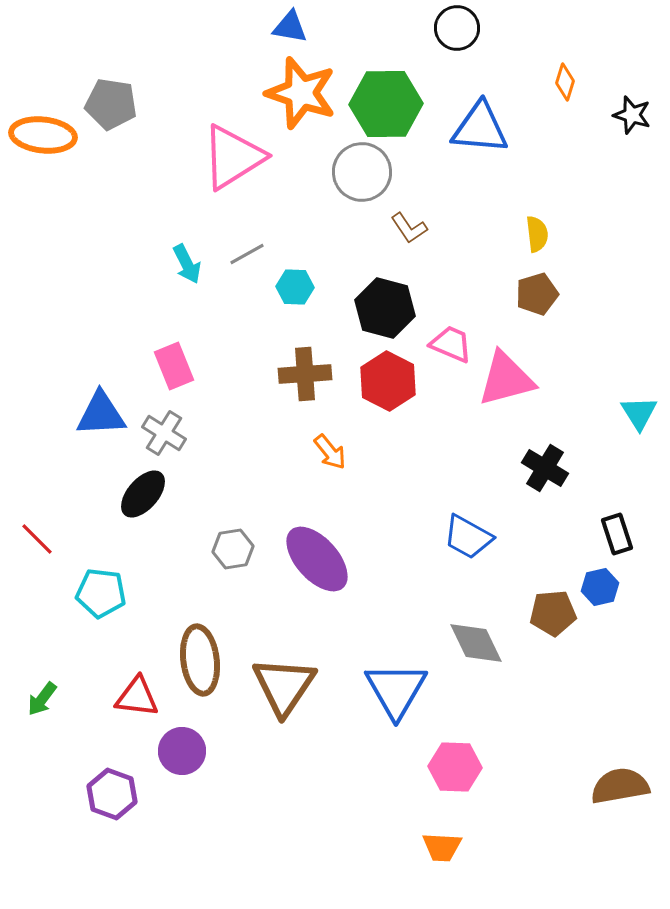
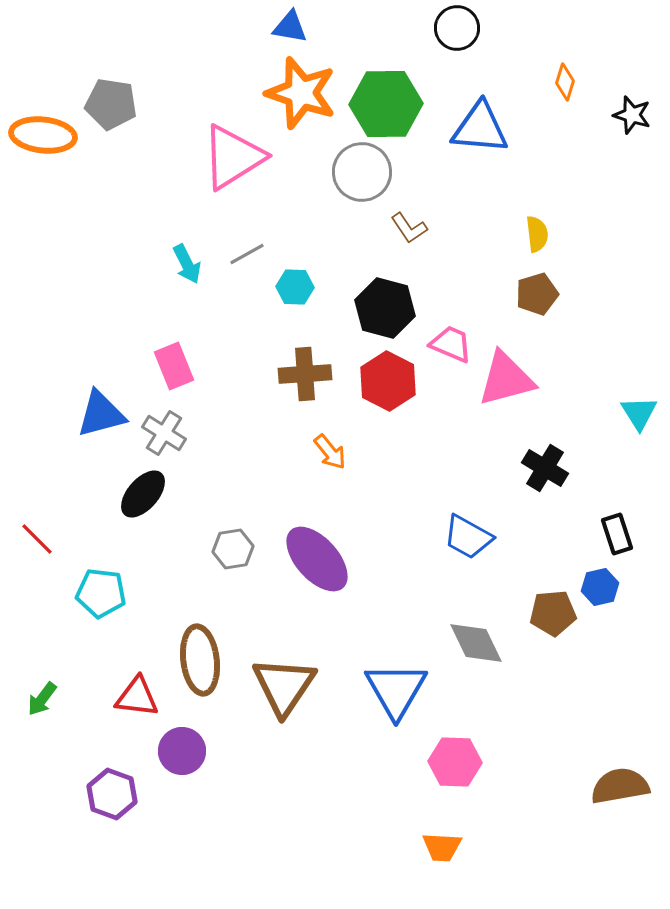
blue triangle at (101, 414): rotated 12 degrees counterclockwise
pink hexagon at (455, 767): moved 5 px up
